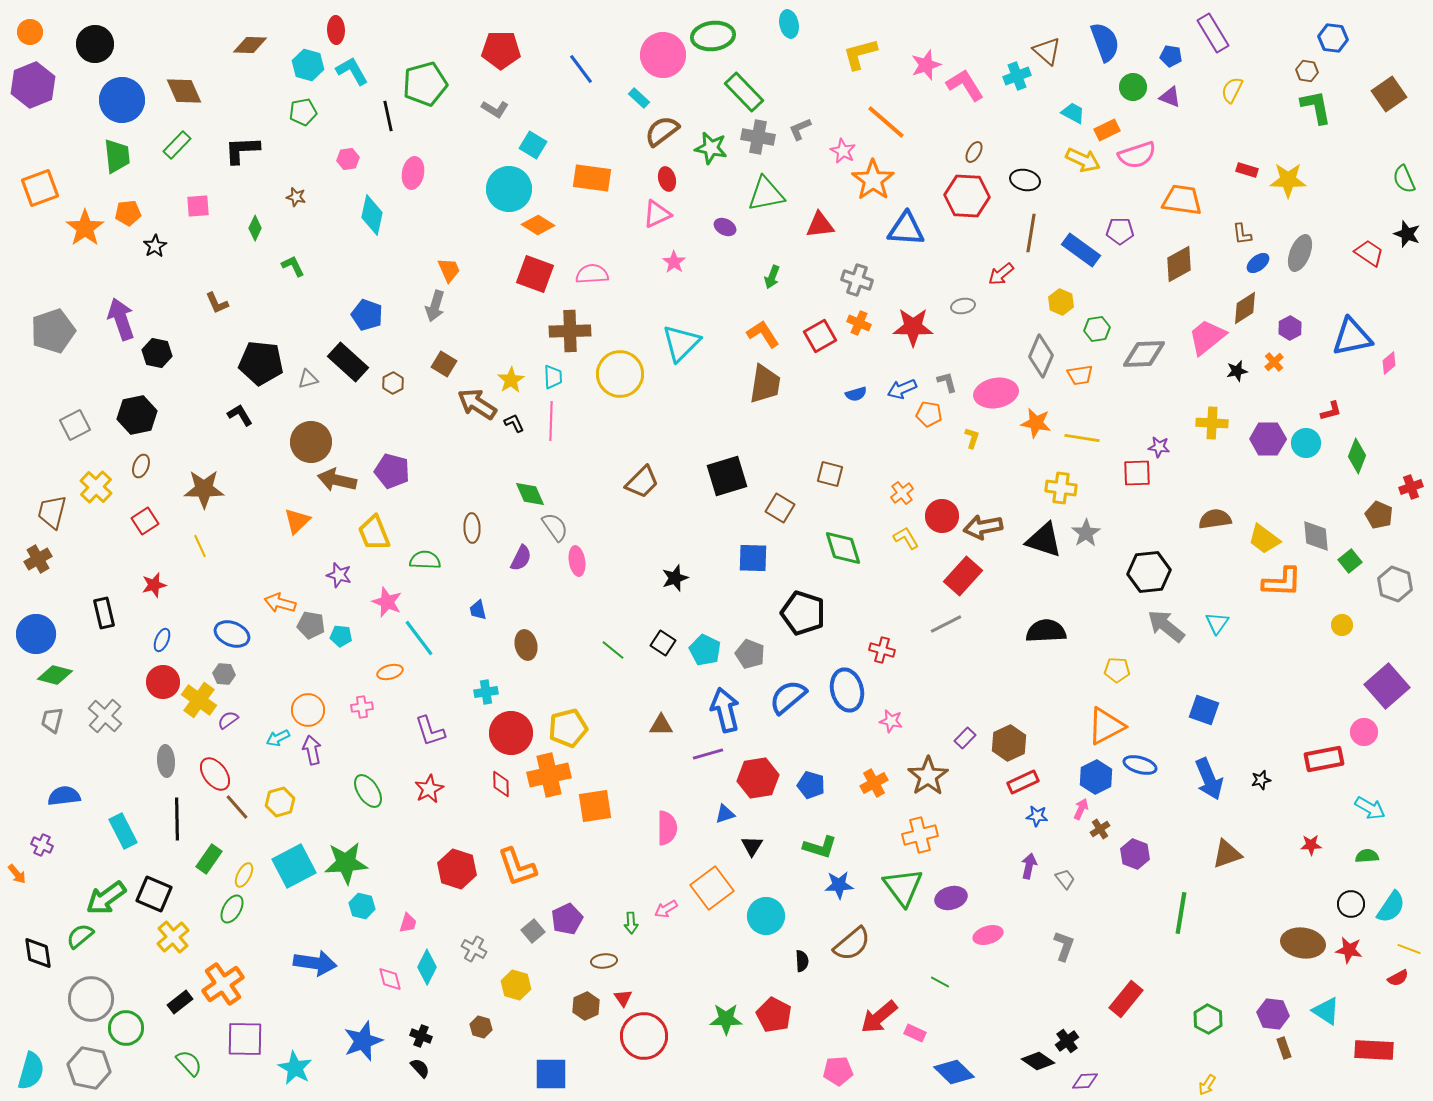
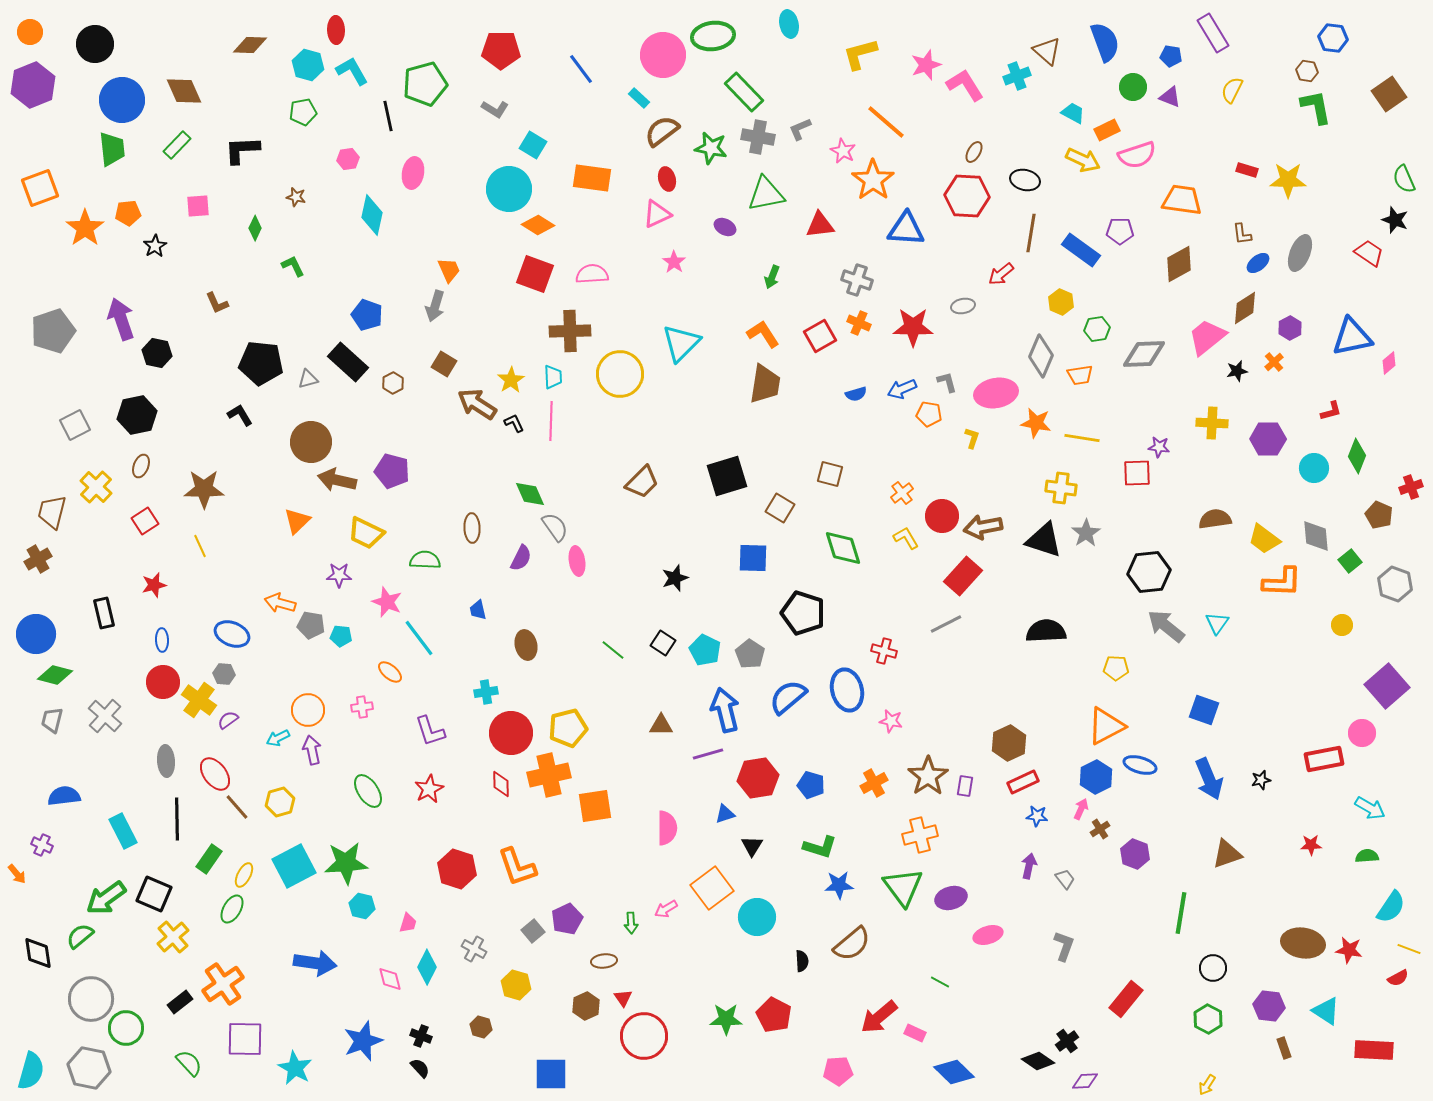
green trapezoid at (117, 156): moved 5 px left, 7 px up
black star at (1407, 234): moved 12 px left, 14 px up
cyan circle at (1306, 443): moved 8 px right, 25 px down
yellow trapezoid at (374, 533): moved 8 px left; rotated 42 degrees counterclockwise
purple star at (339, 575): rotated 15 degrees counterclockwise
blue ellipse at (162, 640): rotated 25 degrees counterclockwise
red cross at (882, 650): moved 2 px right, 1 px down
gray pentagon at (750, 654): rotated 12 degrees clockwise
yellow pentagon at (1117, 670): moved 1 px left, 2 px up
orange ellipse at (390, 672): rotated 55 degrees clockwise
pink circle at (1364, 732): moved 2 px left, 1 px down
purple rectangle at (965, 738): moved 48 px down; rotated 35 degrees counterclockwise
black circle at (1351, 904): moved 138 px left, 64 px down
cyan circle at (766, 916): moved 9 px left, 1 px down
purple hexagon at (1273, 1014): moved 4 px left, 8 px up
